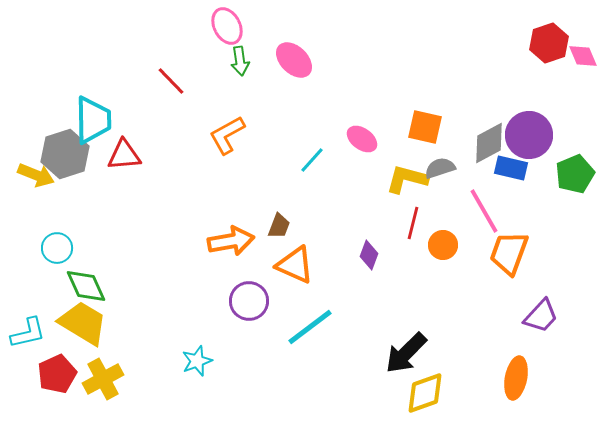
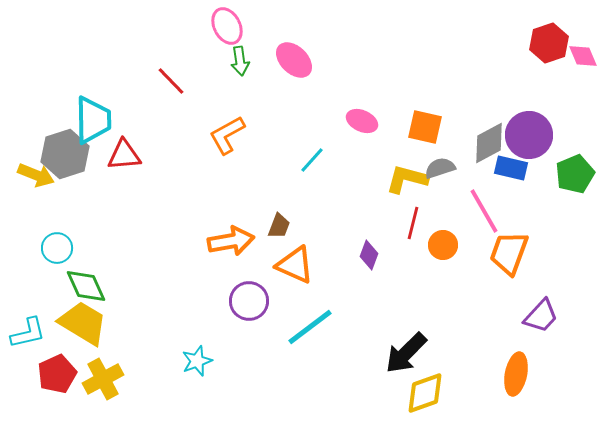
pink ellipse at (362, 139): moved 18 px up; rotated 12 degrees counterclockwise
orange ellipse at (516, 378): moved 4 px up
